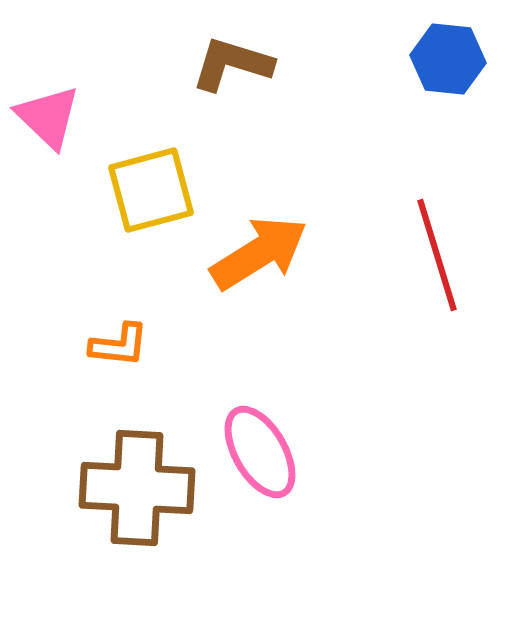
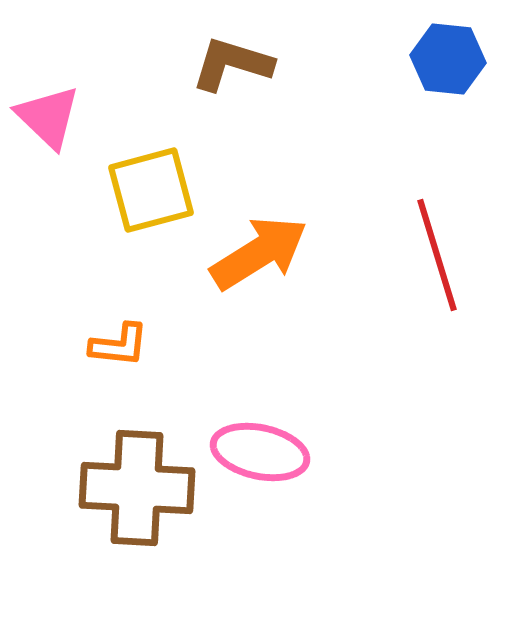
pink ellipse: rotated 48 degrees counterclockwise
